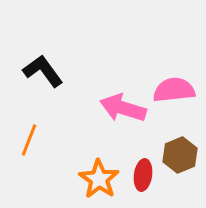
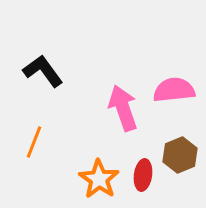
pink arrow: rotated 54 degrees clockwise
orange line: moved 5 px right, 2 px down
